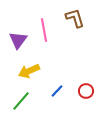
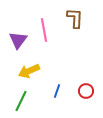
brown L-shape: rotated 20 degrees clockwise
blue line: rotated 24 degrees counterclockwise
green line: rotated 15 degrees counterclockwise
